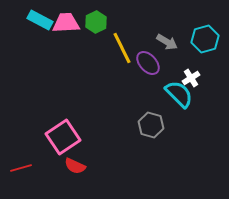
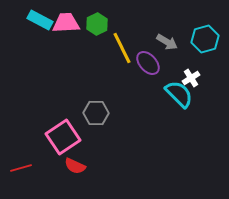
green hexagon: moved 1 px right, 2 px down
gray hexagon: moved 55 px left, 12 px up; rotated 15 degrees counterclockwise
